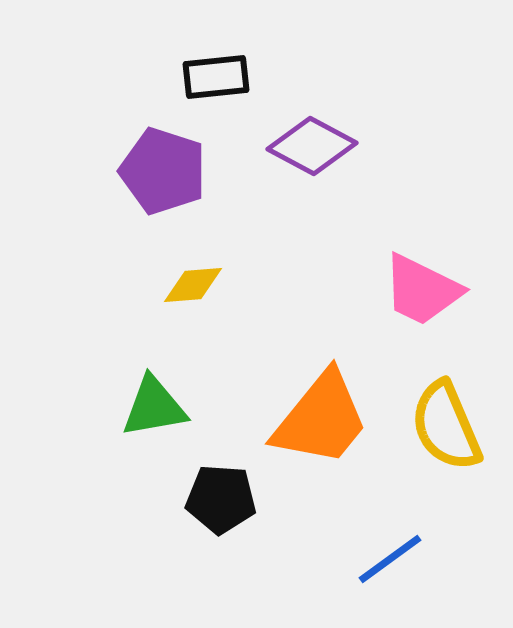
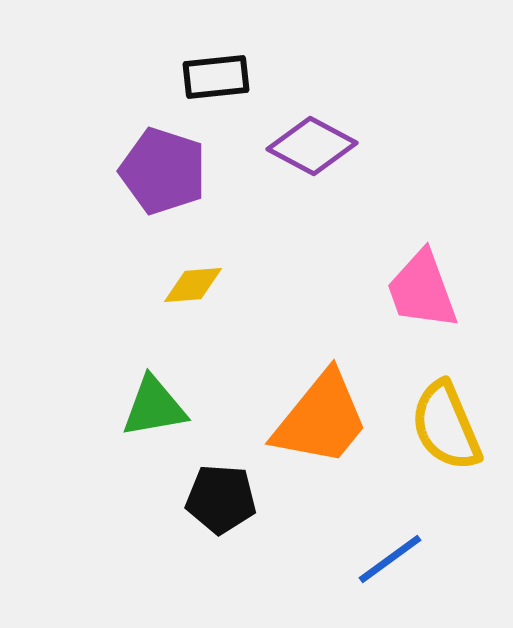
pink trapezoid: rotated 44 degrees clockwise
